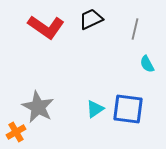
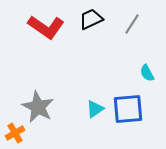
gray line: moved 3 px left, 5 px up; rotated 20 degrees clockwise
cyan semicircle: moved 9 px down
blue square: rotated 12 degrees counterclockwise
orange cross: moved 1 px left, 1 px down
